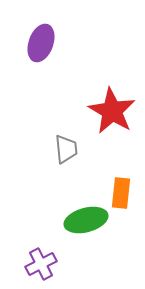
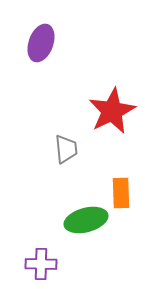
red star: rotated 15 degrees clockwise
orange rectangle: rotated 8 degrees counterclockwise
purple cross: rotated 28 degrees clockwise
